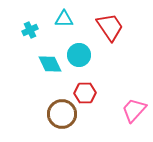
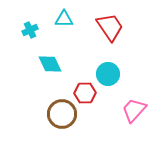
cyan circle: moved 29 px right, 19 px down
